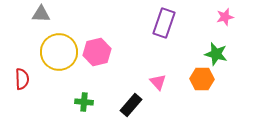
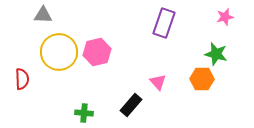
gray triangle: moved 2 px right, 1 px down
green cross: moved 11 px down
